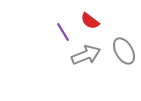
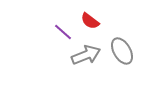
purple line: rotated 18 degrees counterclockwise
gray ellipse: moved 2 px left
